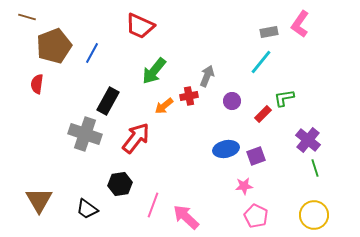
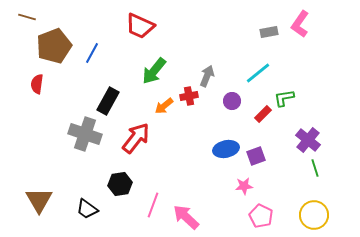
cyan line: moved 3 px left, 11 px down; rotated 12 degrees clockwise
pink pentagon: moved 5 px right
